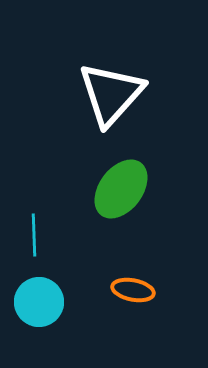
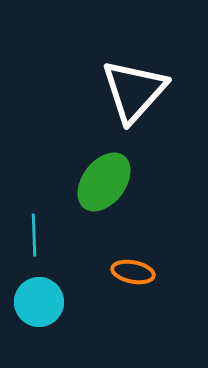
white triangle: moved 23 px right, 3 px up
green ellipse: moved 17 px left, 7 px up
orange ellipse: moved 18 px up
